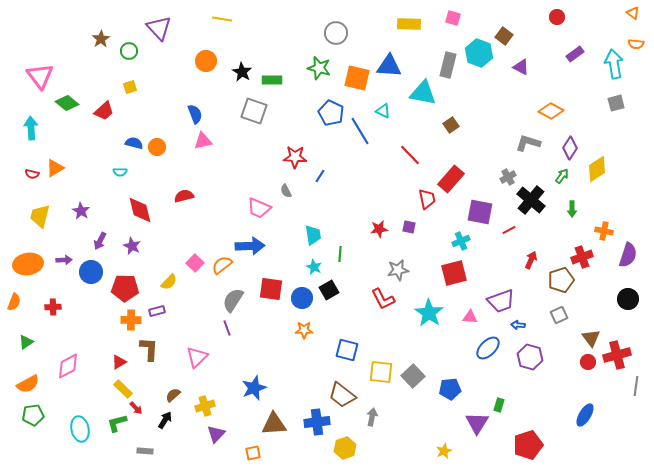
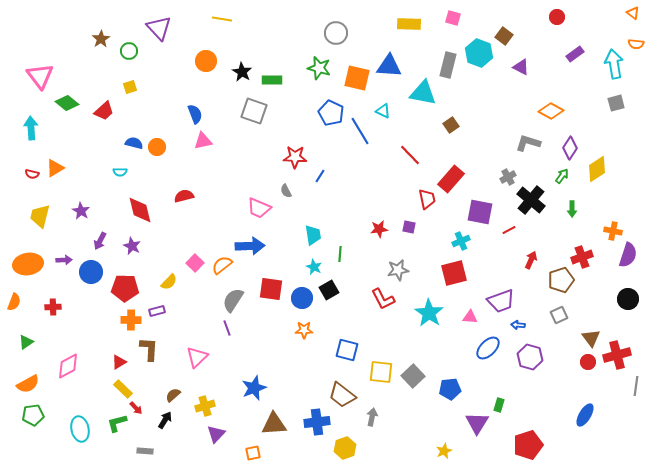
orange cross at (604, 231): moved 9 px right
